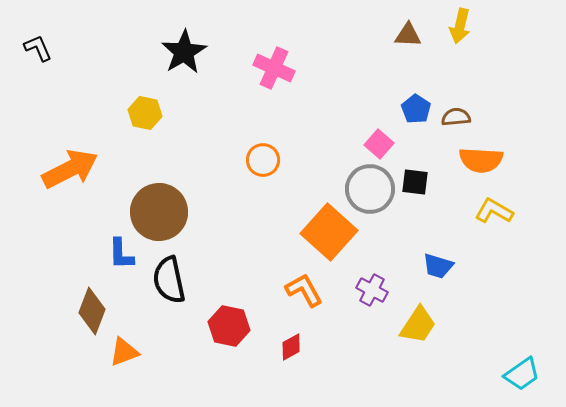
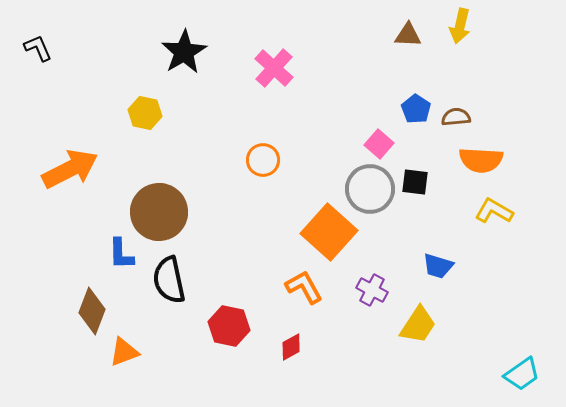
pink cross: rotated 18 degrees clockwise
orange L-shape: moved 3 px up
